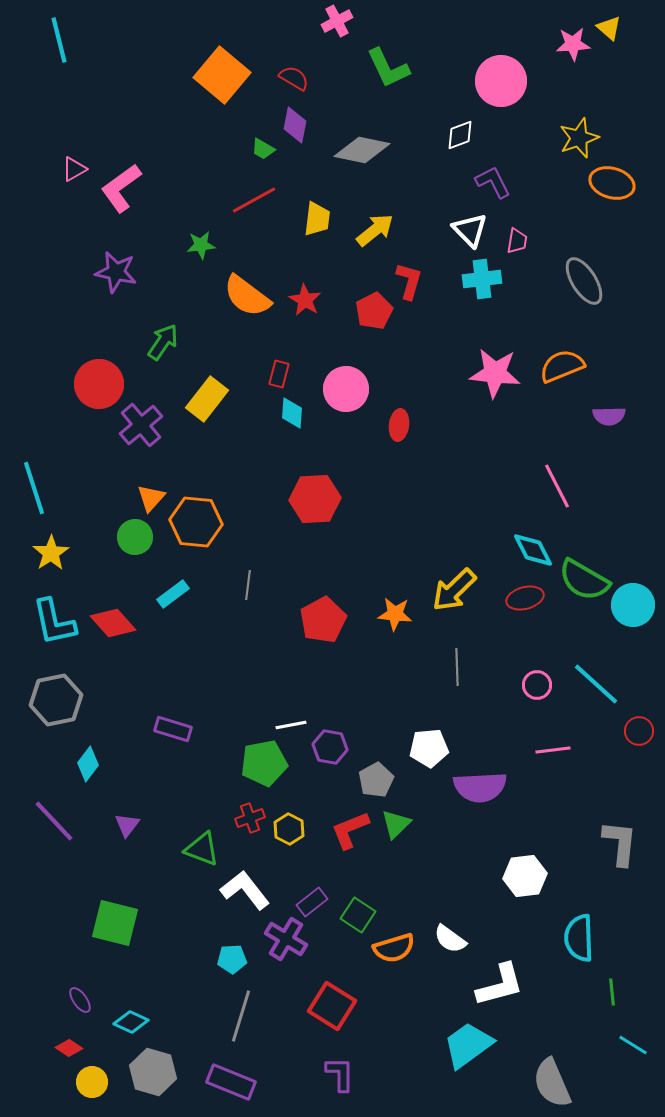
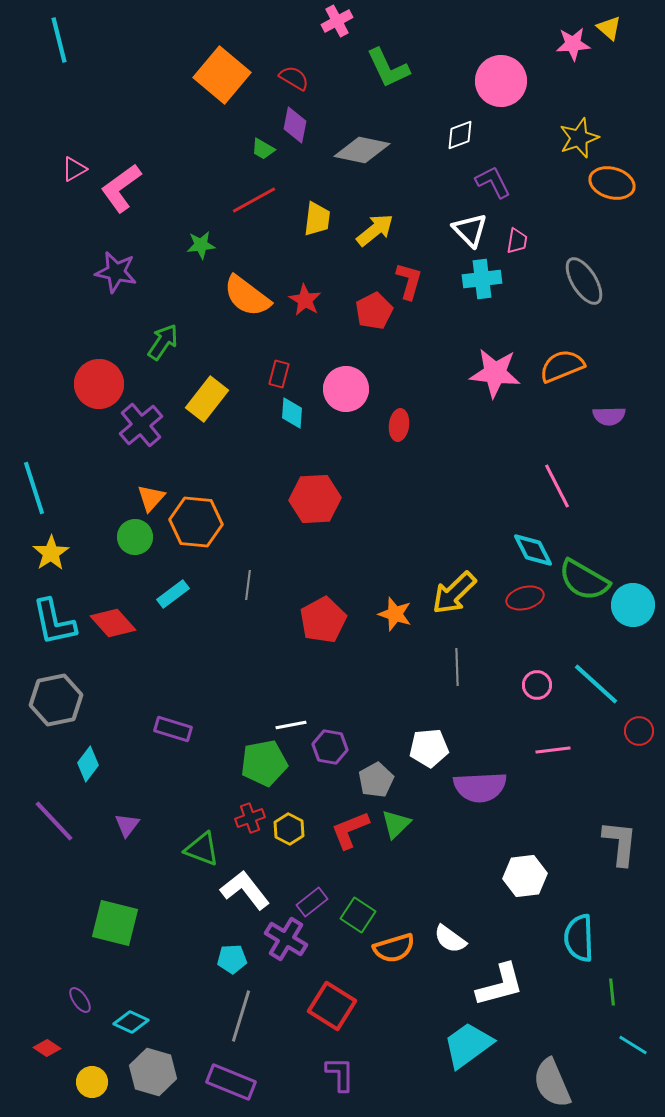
yellow arrow at (454, 590): moved 3 px down
orange star at (395, 614): rotated 12 degrees clockwise
red diamond at (69, 1048): moved 22 px left
